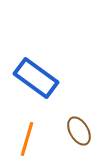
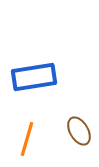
blue rectangle: moved 2 px left, 1 px up; rotated 45 degrees counterclockwise
